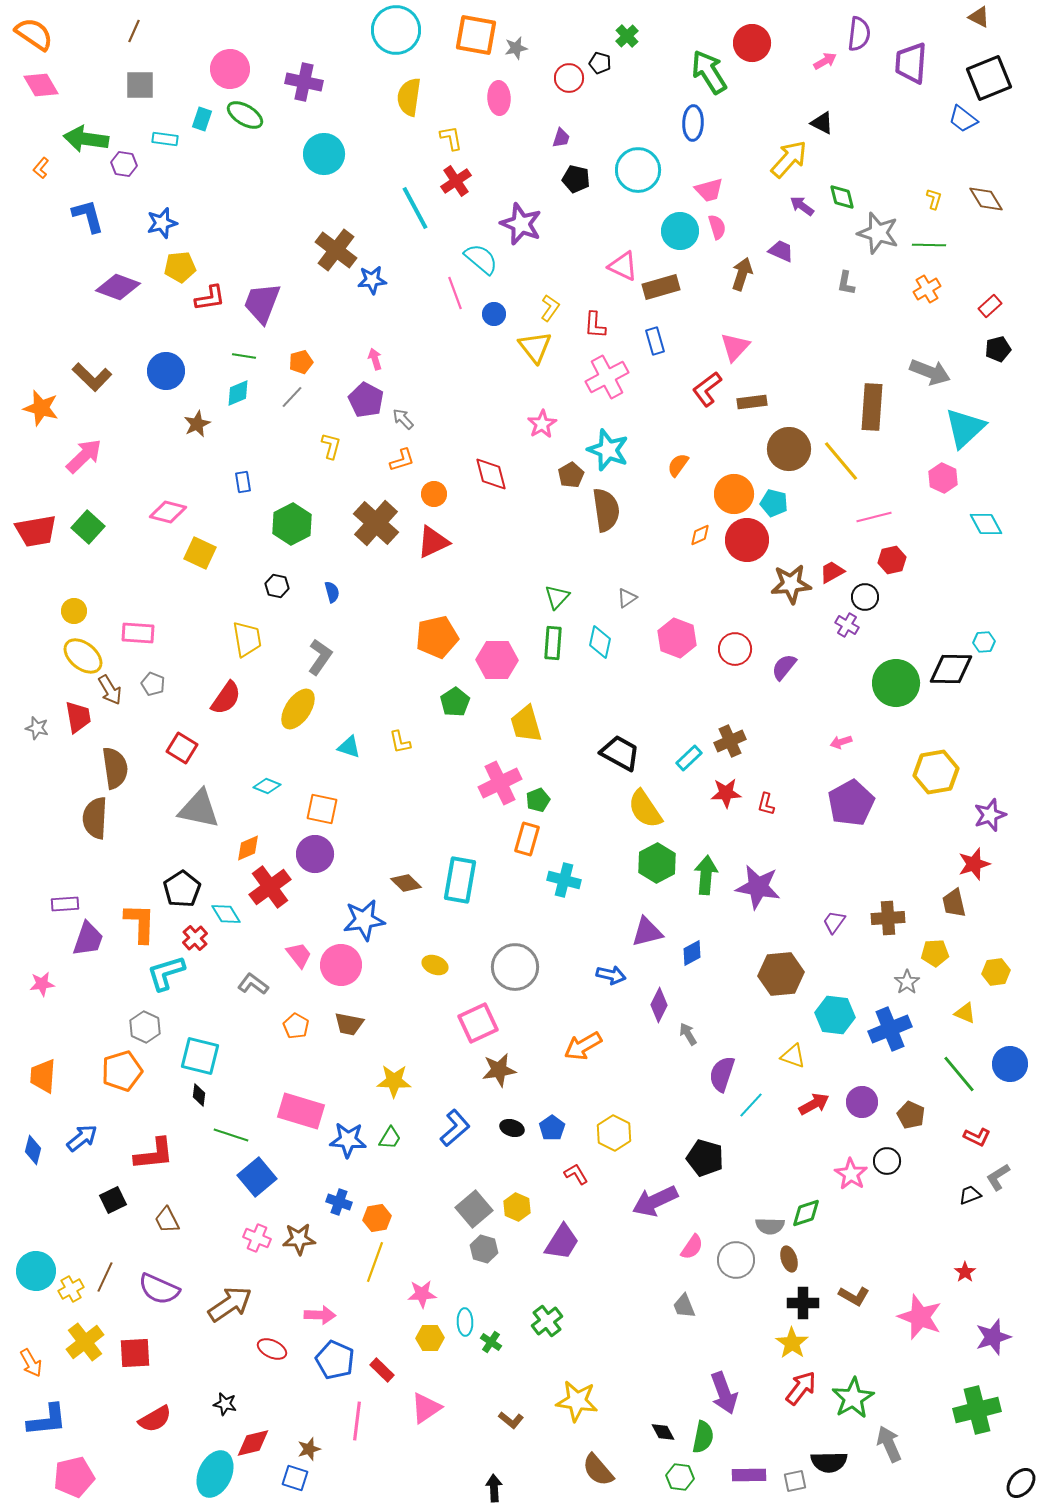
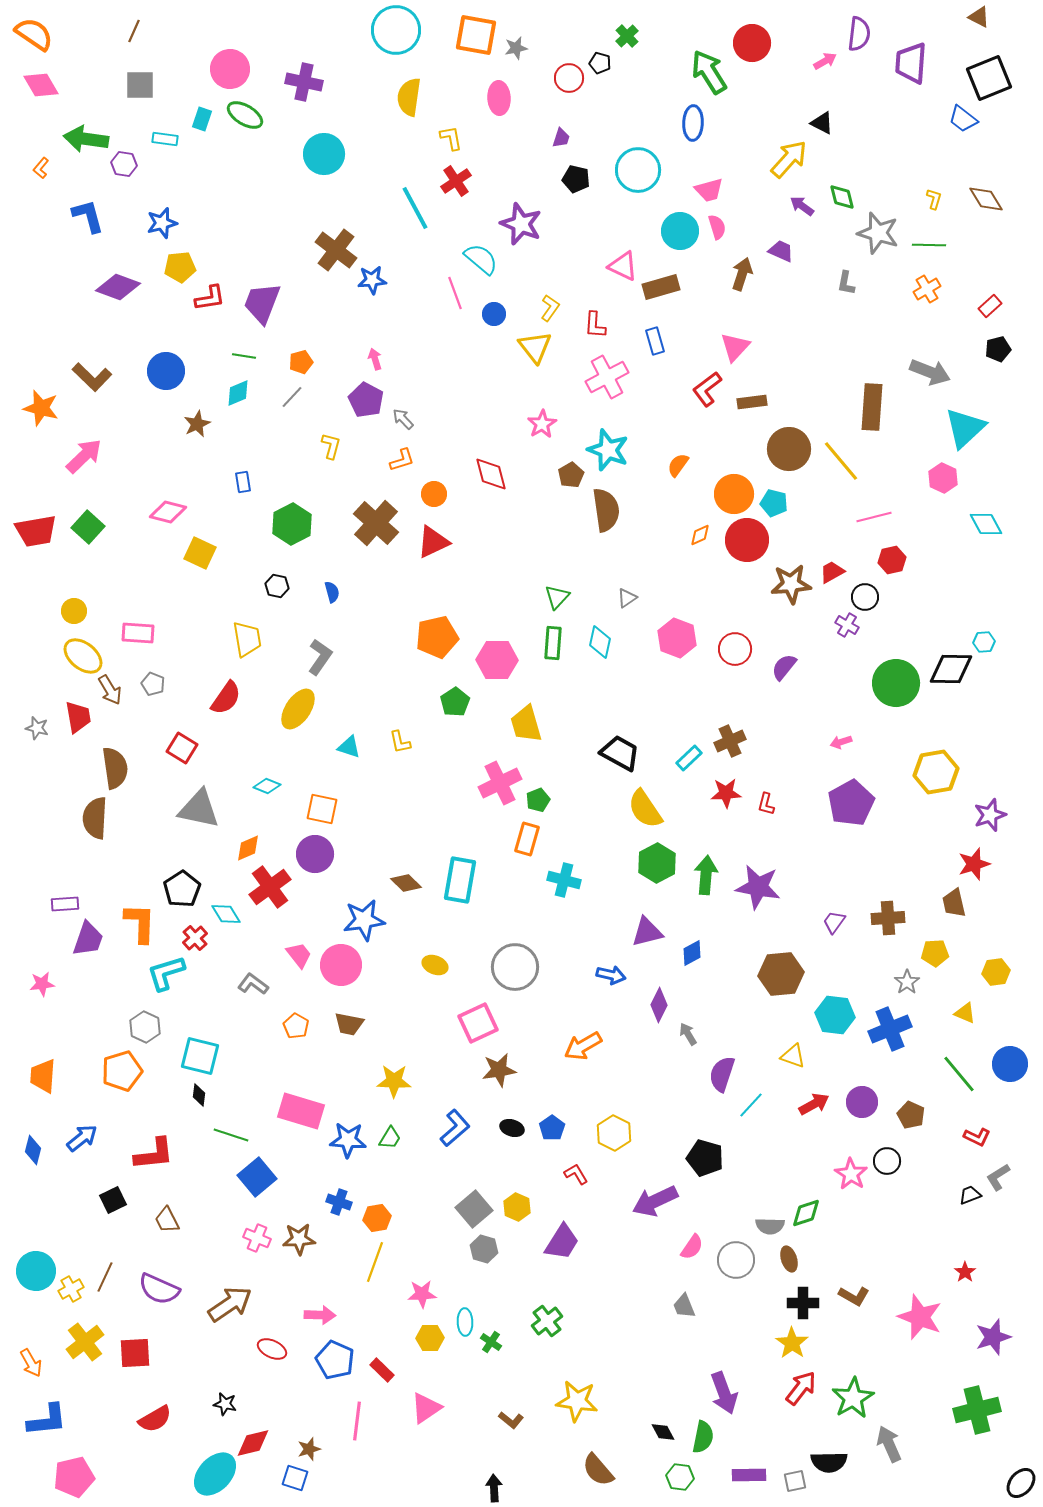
cyan ellipse at (215, 1474): rotated 18 degrees clockwise
